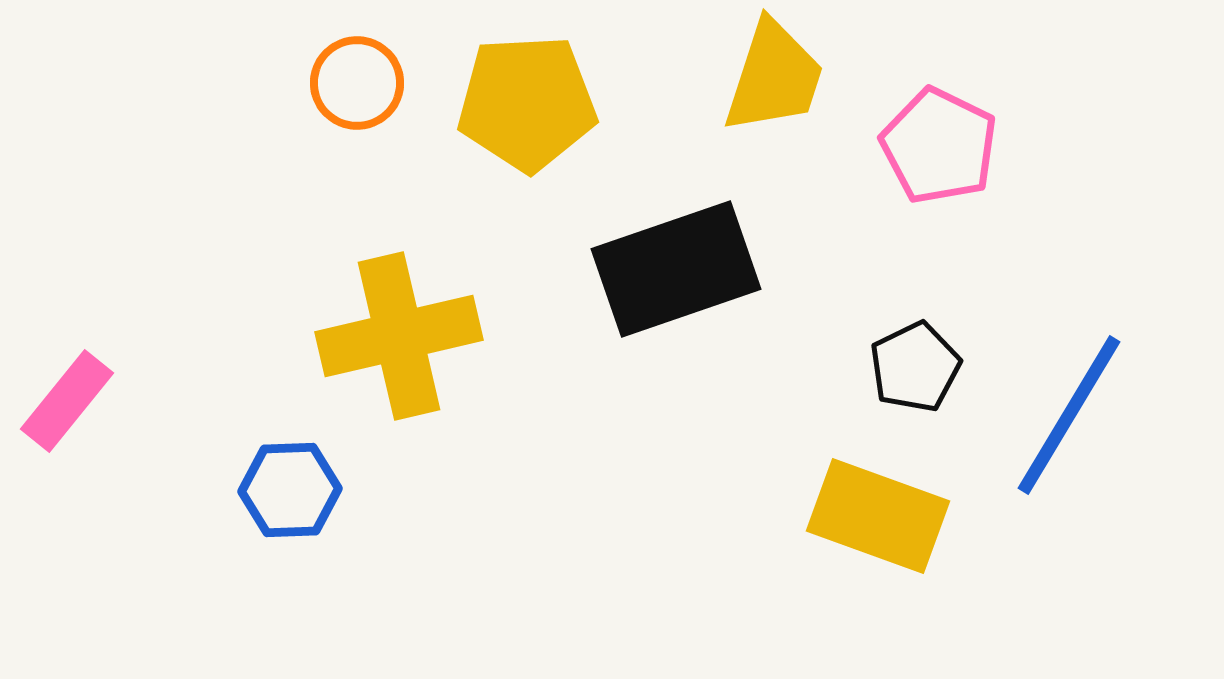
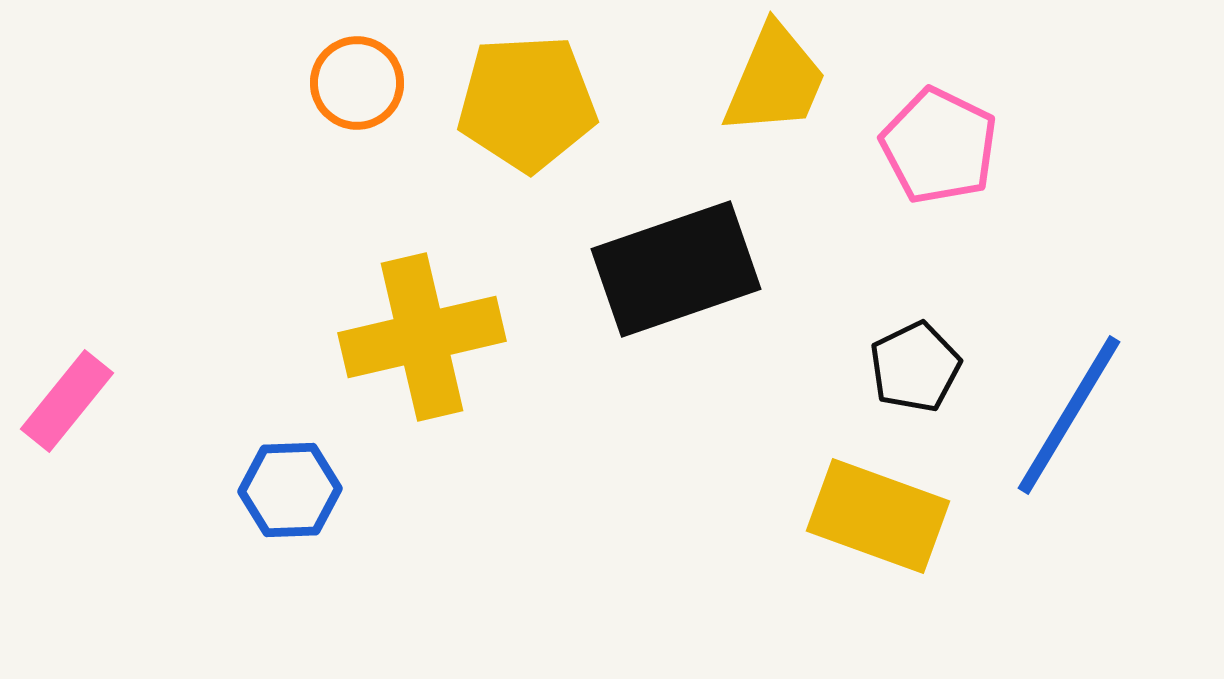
yellow trapezoid: moved 1 px right, 3 px down; rotated 5 degrees clockwise
yellow cross: moved 23 px right, 1 px down
